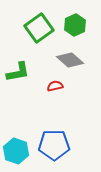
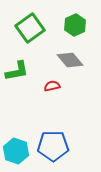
green square: moved 9 px left
gray diamond: rotated 8 degrees clockwise
green L-shape: moved 1 px left, 1 px up
red semicircle: moved 3 px left
blue pentagon: moved 1 px left, 1 px down
